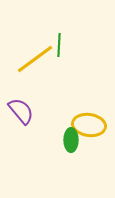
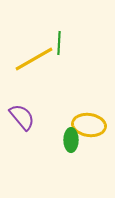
green line: moved 2 px up
yellow line: moved 1 px left; rotated 6 degrees clockwise
purple semicircle: moved 1 px right, 6 px down
